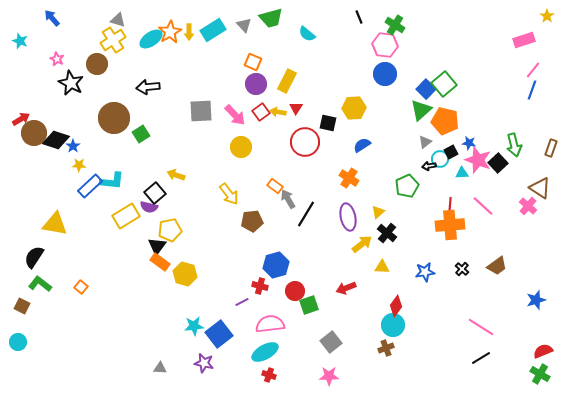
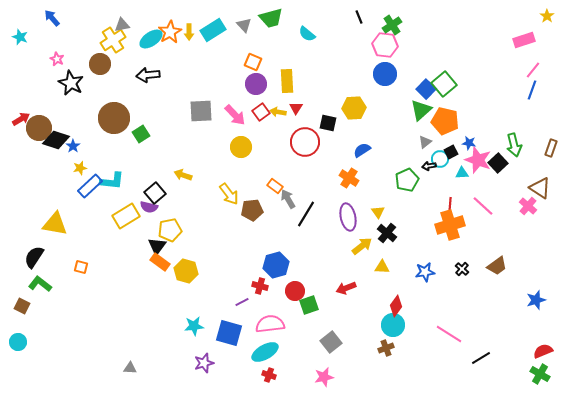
gray triangle at (118, 20): moved 4 px right, 5 px down; rotated 28 degrees counterclockwise
green cross at (395, 25): moved 3 px left; rotated 24 degrees clockwise
cyan star at (20, 41): moved 4 px up
brown circle at (97, 64): moved 3 px right
yellow rectangle at (287, 81): rotated 30 degrees counterclockwise
black arrow at (148, 87): moved 12 px up
brown circle at (34, 133): moved 5 px right, 5 px up
blue semicircle at (362, 145): moved 5 px down
yellow star at (79, 165): moved 1 px right, 3 px down; rotated 16 degrees counterclockwise
yellow arrow at (176, 175): moved 7 px right
green pentagon at (407, 186): moved 6 px up
yellow triangle at (378, 212): rotated 24 degrees counterclockwise
brown pentagon at (252, 221): moved 11 px up
orange cross at (450, 225): rotated 12 degrees counterclockwise
yellow arrow at (362, 244): moved 2 px down
yellow hexagon at (185, 274): moved 1 px right, 3 px up
orange square at (81, 287): moved 20 px up; rotated 24 degrees counterclockwise
pink line at (481, 327): moved 32 px left, 7 px down
blue square at (219, 334): moved 10 px right, 1 px up; rotated 36 degrees counterclockwise
purple star at (204, 363): rotated 30 degrees counterclockwise
gray triangle at (160, 368): moved 30 px left
pink star at (329, 376): moved 5 px left, 1 px down; rotated 12 degrees counterclockwise
